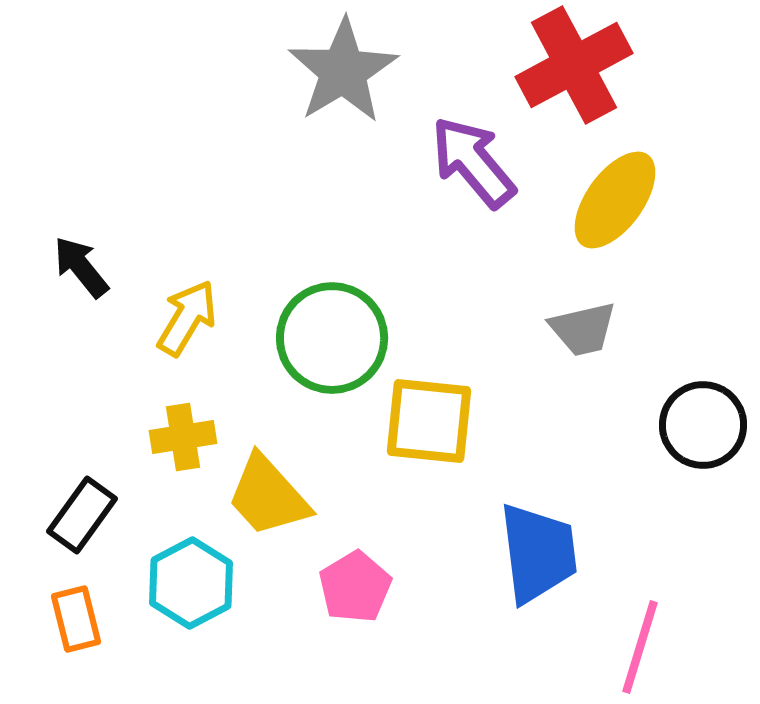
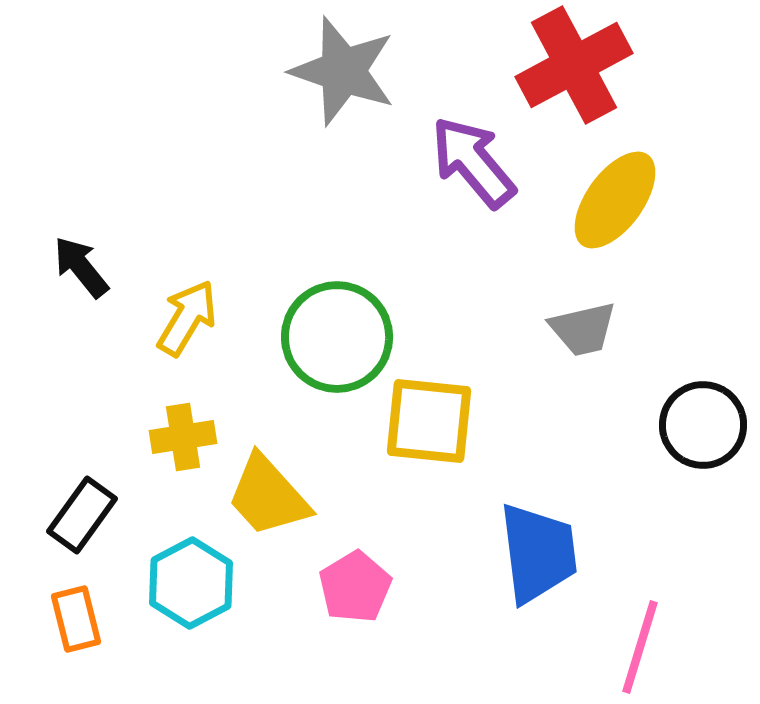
gray star: rotated 22 degrees counterclockwise
green circle: moved 5 px right, 1 px up
